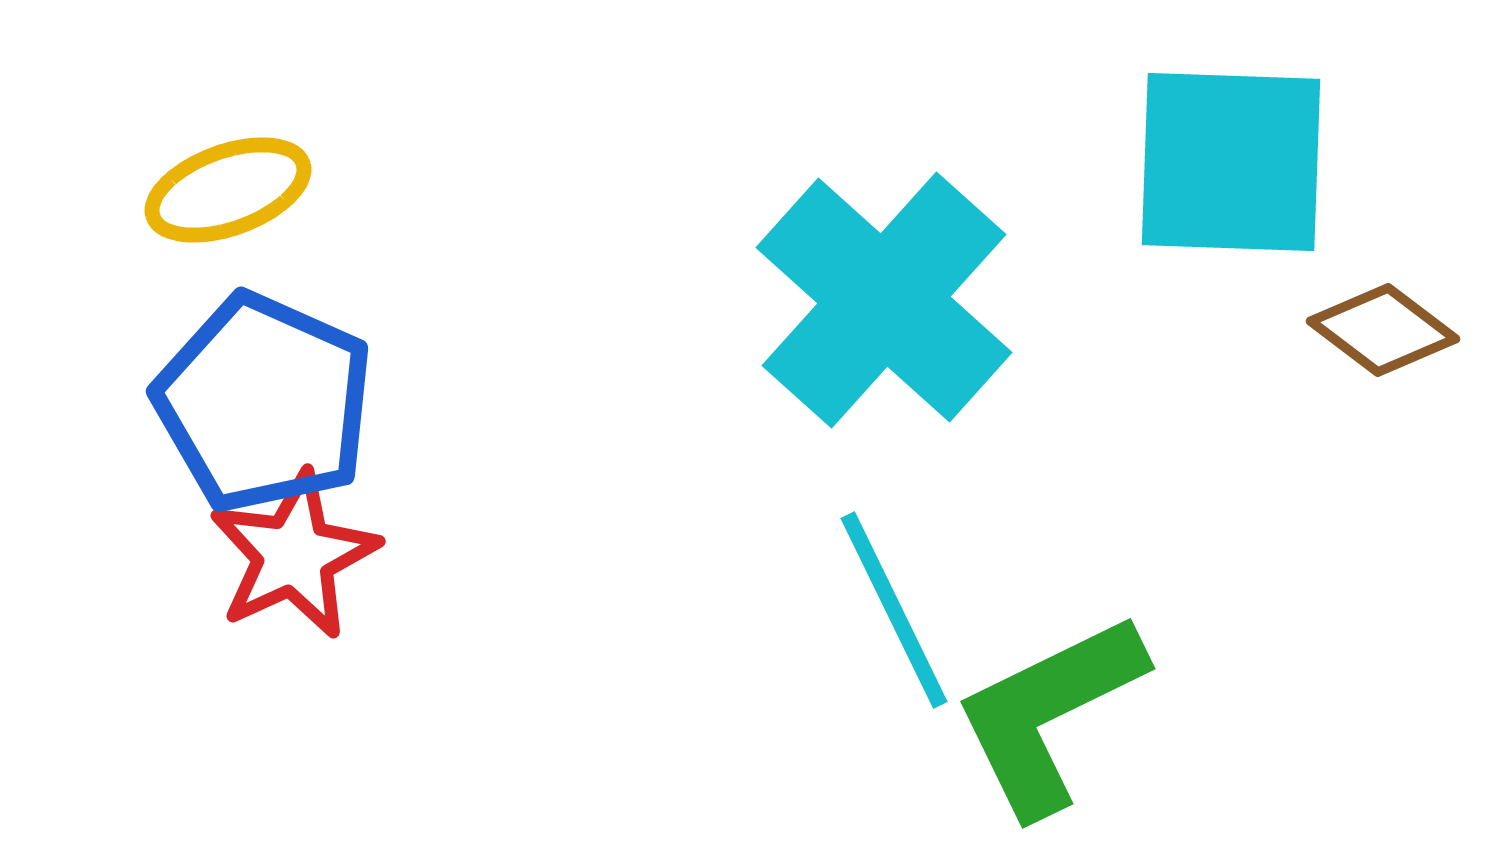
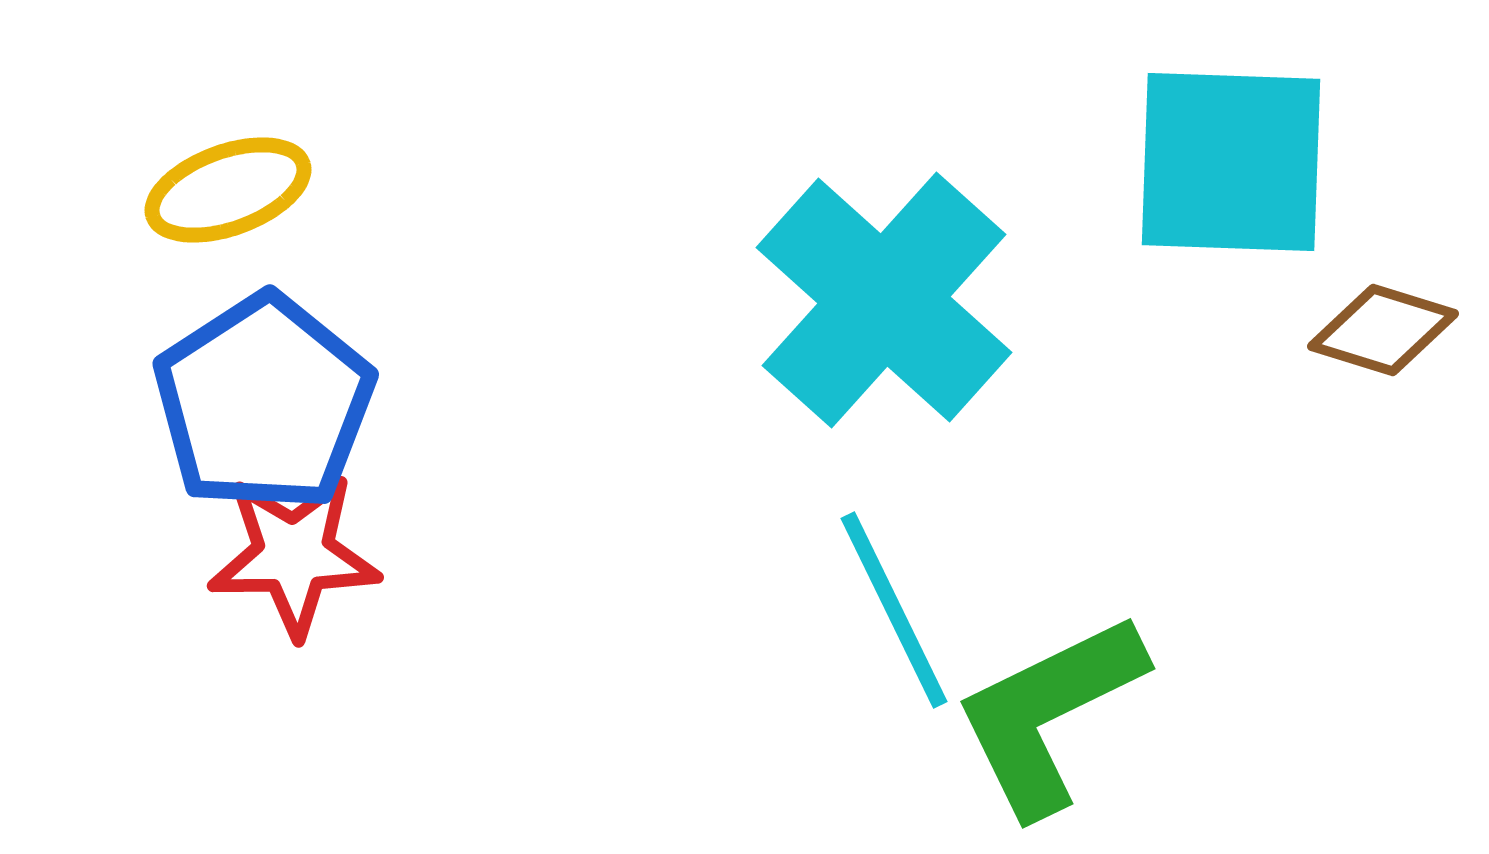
brown diamond: rotated 20 degrees counterclockwise
blue pentagon: rotated 15 degrees clockwise
red star: rotated 24 degrees clockwise
